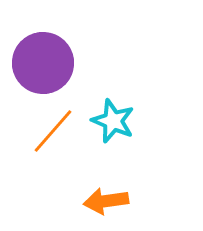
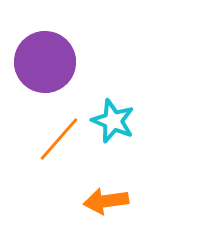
purple circle: moved 2 px right, 1 px up
orange line: moved 6 px right, 8 px down
